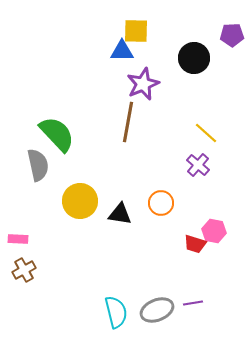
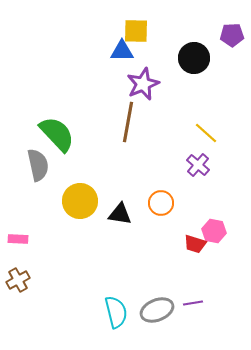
brown cross: moved 6 px left, 10 px down
